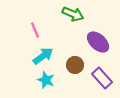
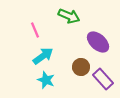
green arrow: moved 4 px left, 2 px down
brown circle: moved 6 px right, 2 px down
purple rectangle: moved 1 px right, 1 px down
